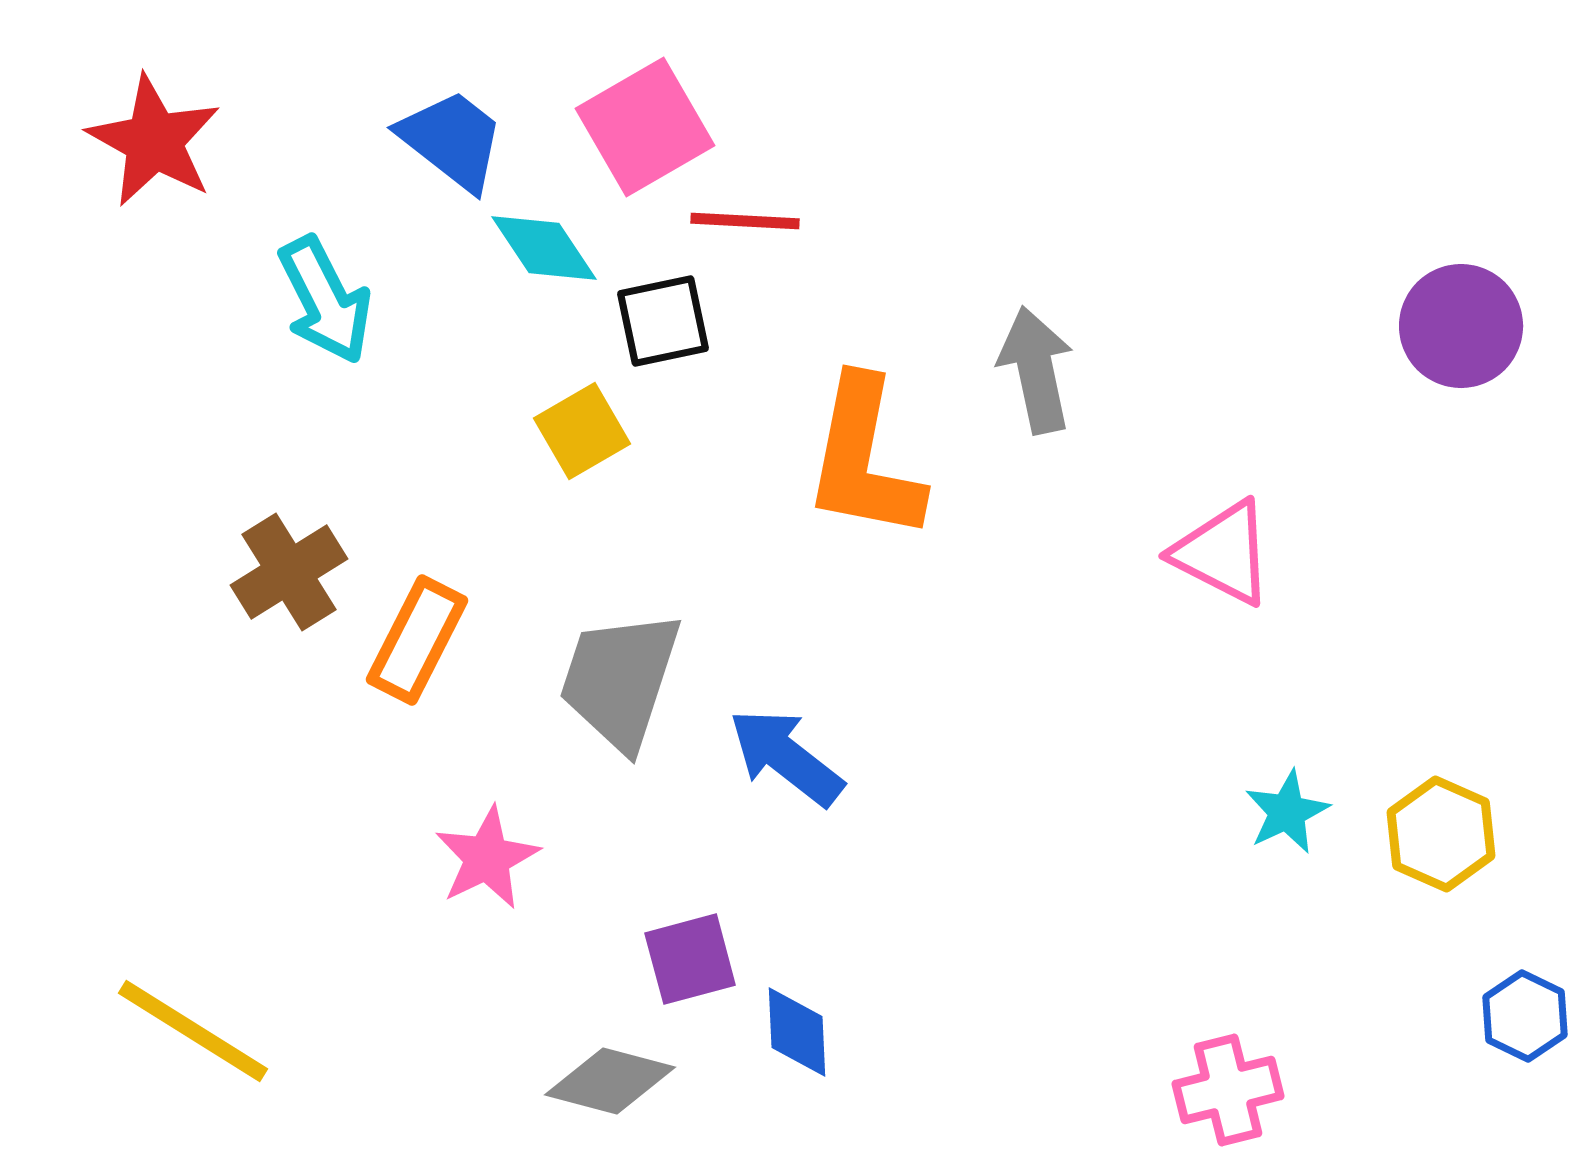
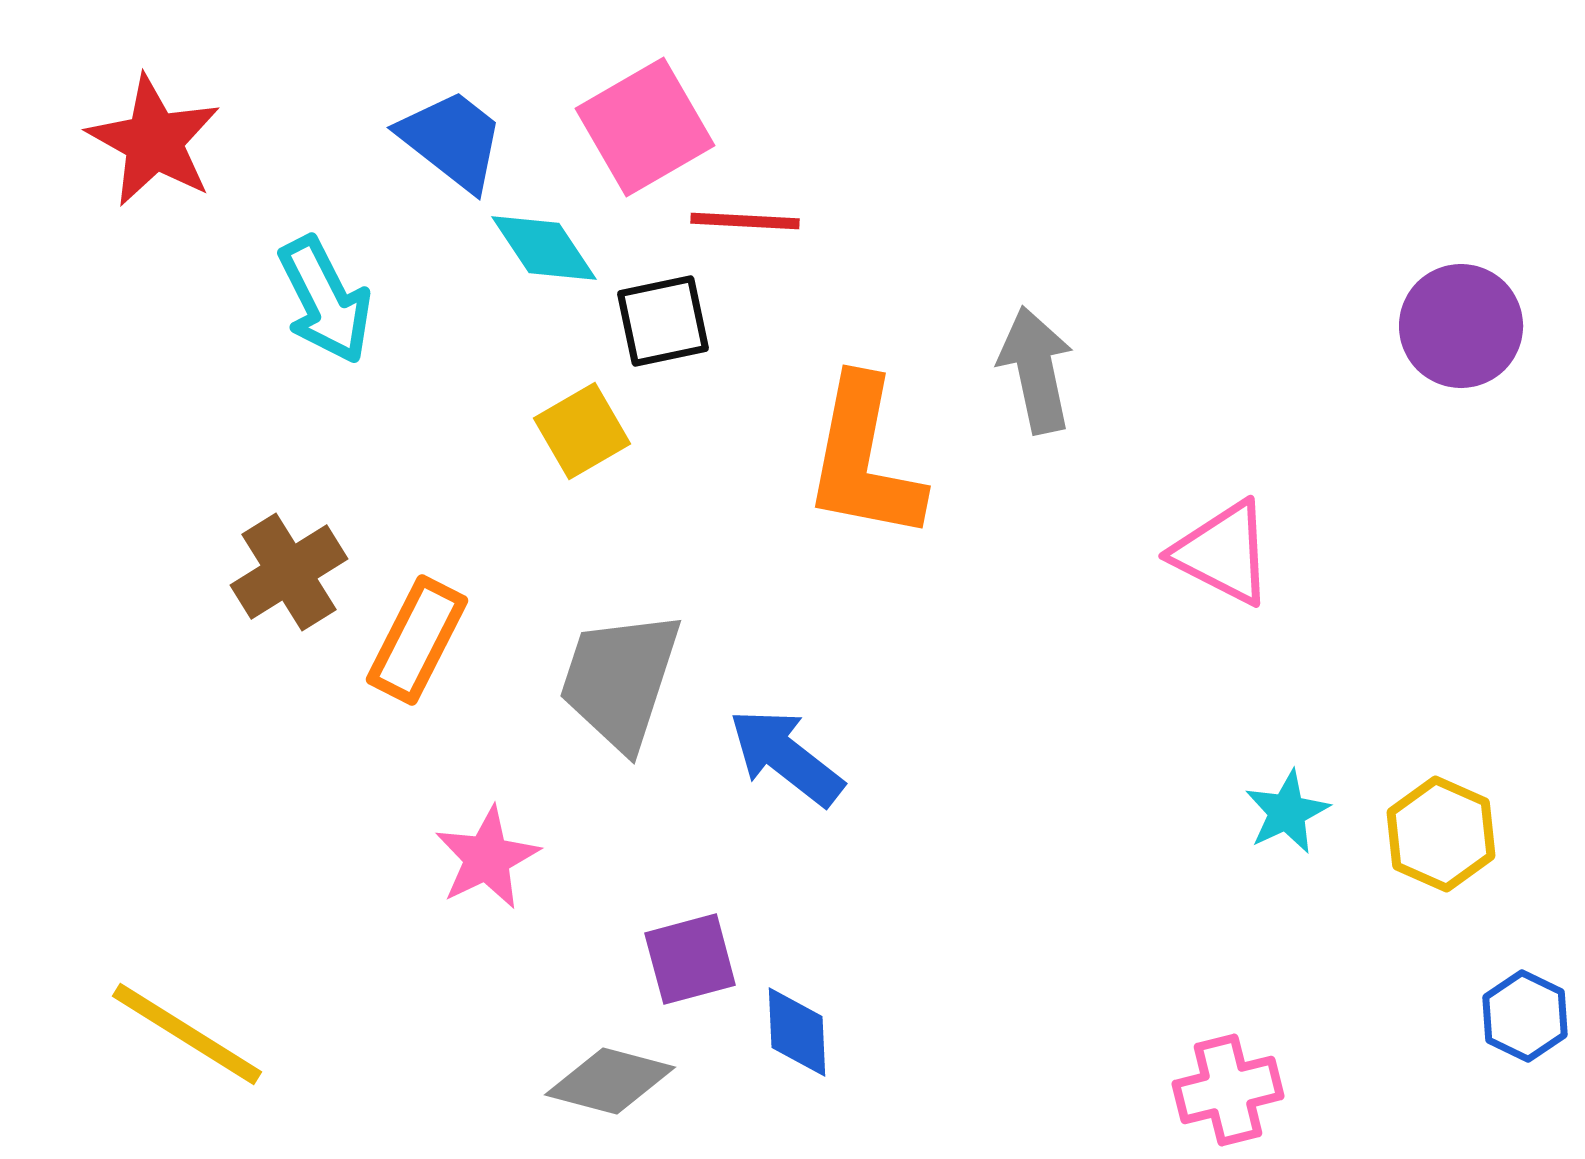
yellow line: moved 6 px left, 3 px down
